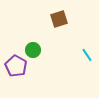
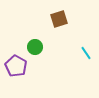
green circle: moved 2 px right, 3 px up
cyan line: moved 1 px left, 2 px up
